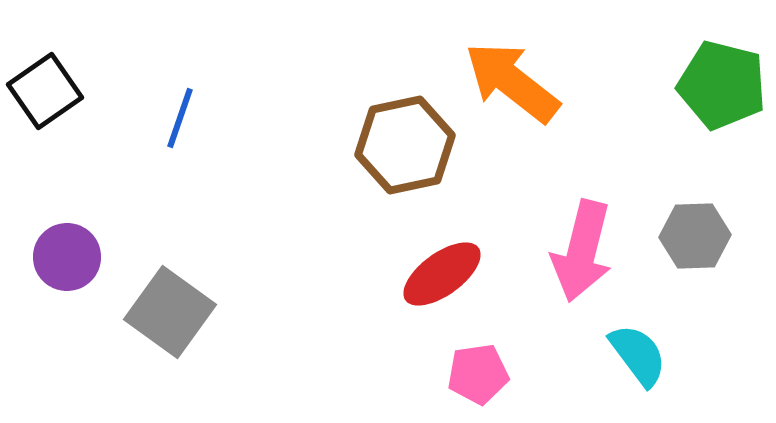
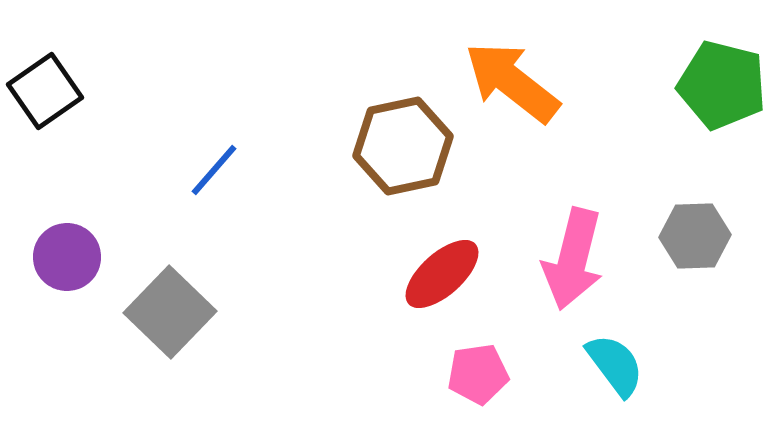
blue line: moved 34 px right, 52 px down; rotated 22 degrees clockwise
brown hexagon: moved 2 px left, 1 px down
pink arrow: moved 9 px left, 8 px down
red ellipse: rotated 6 degrees counterclockwise
gray square: rotated 8 degrees clockwise
cyan semicircle: moved 23 px left, 10 px down
